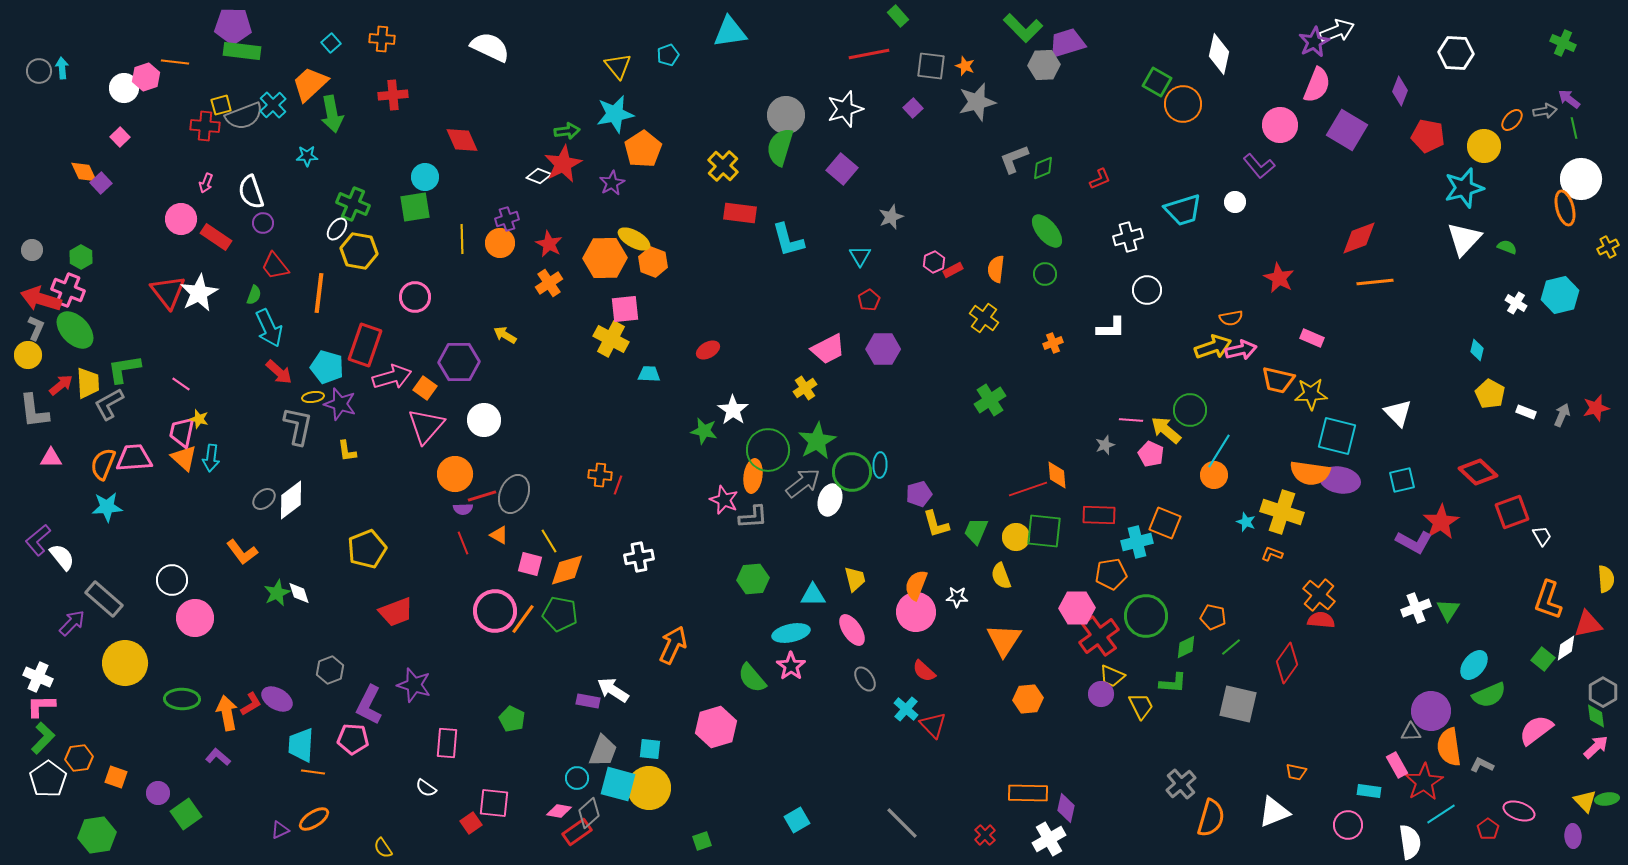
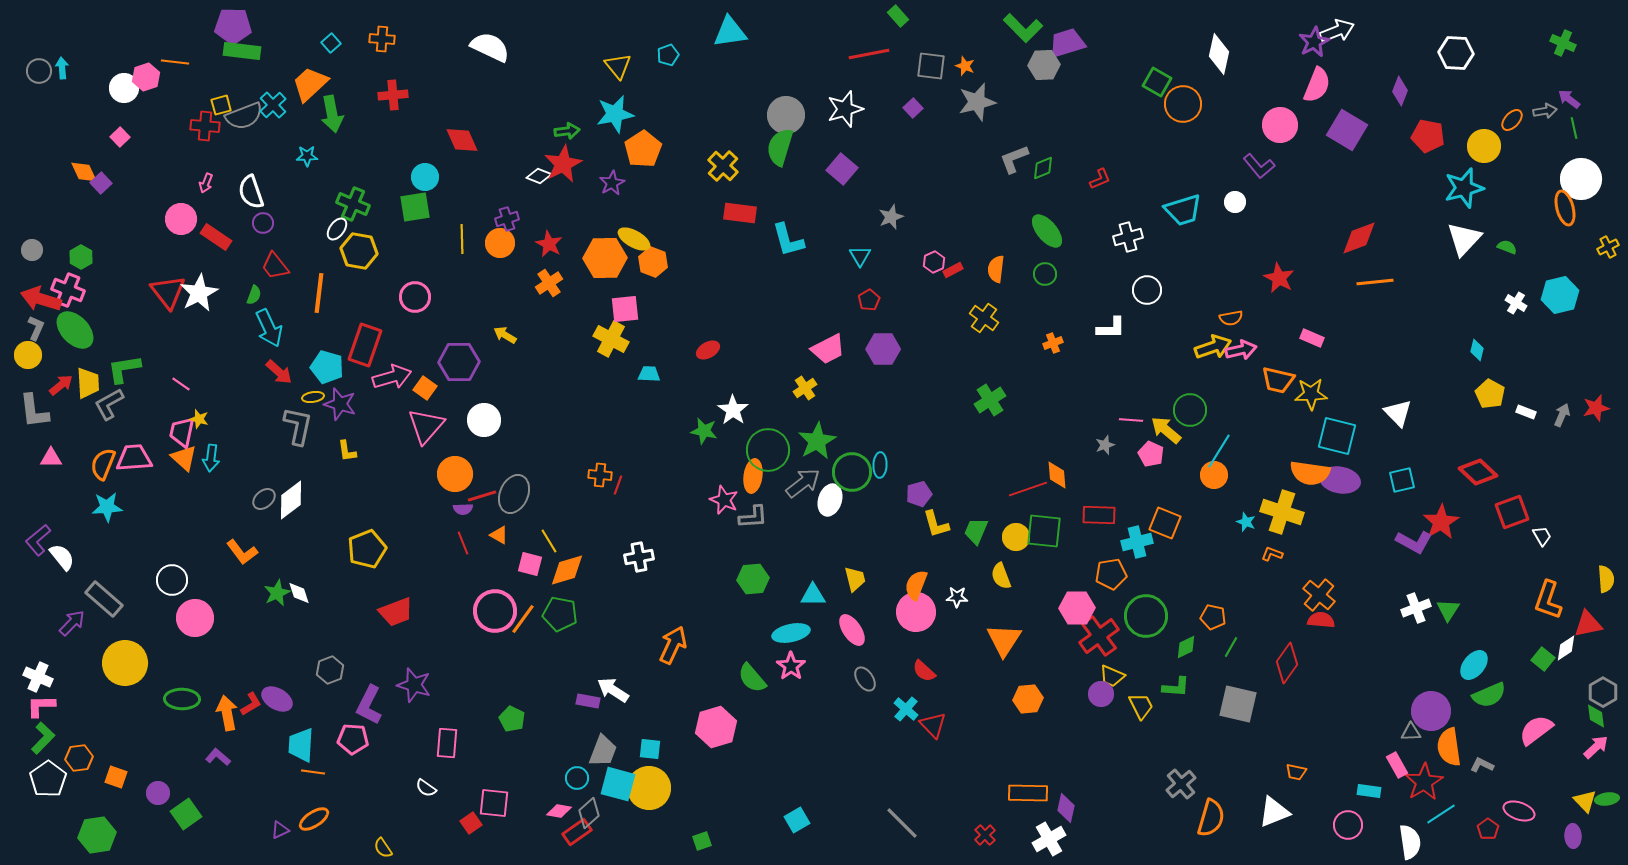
green line at (1231, 647): rotated 20 degrees counterclockwise
green L-shape at (1173, 683): moved 3 px right, 4 px down
